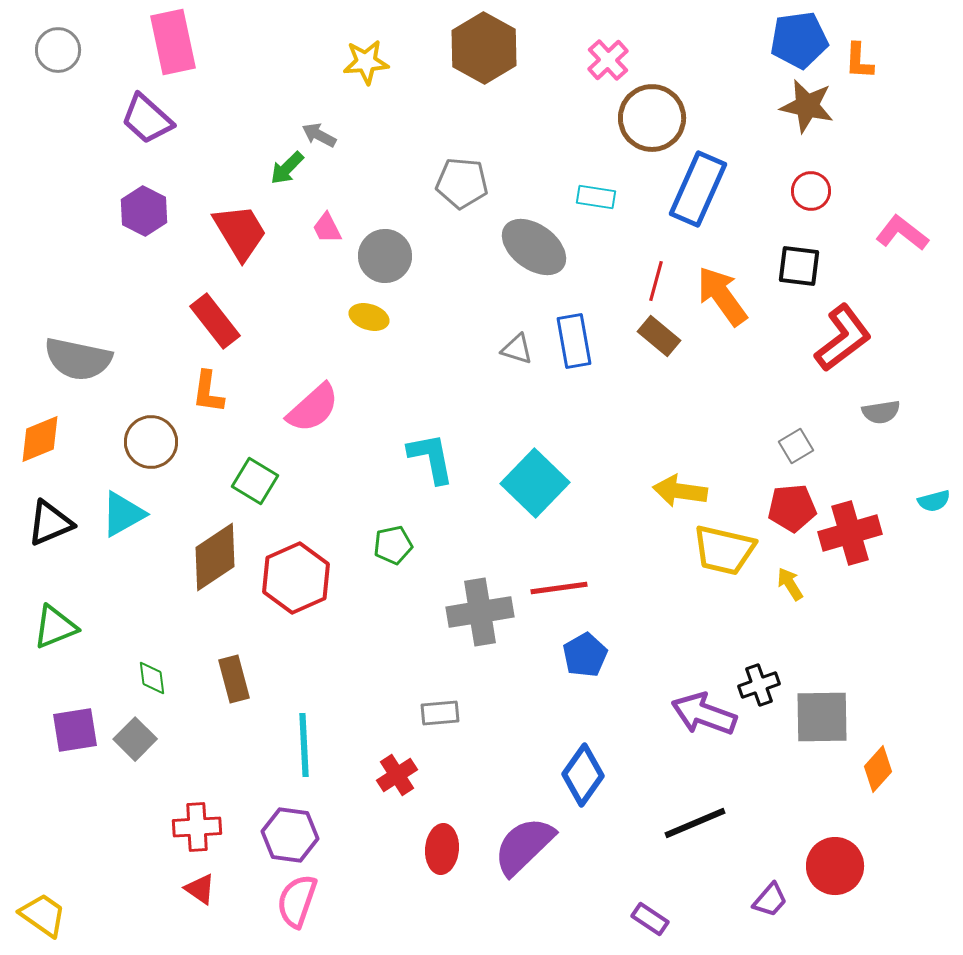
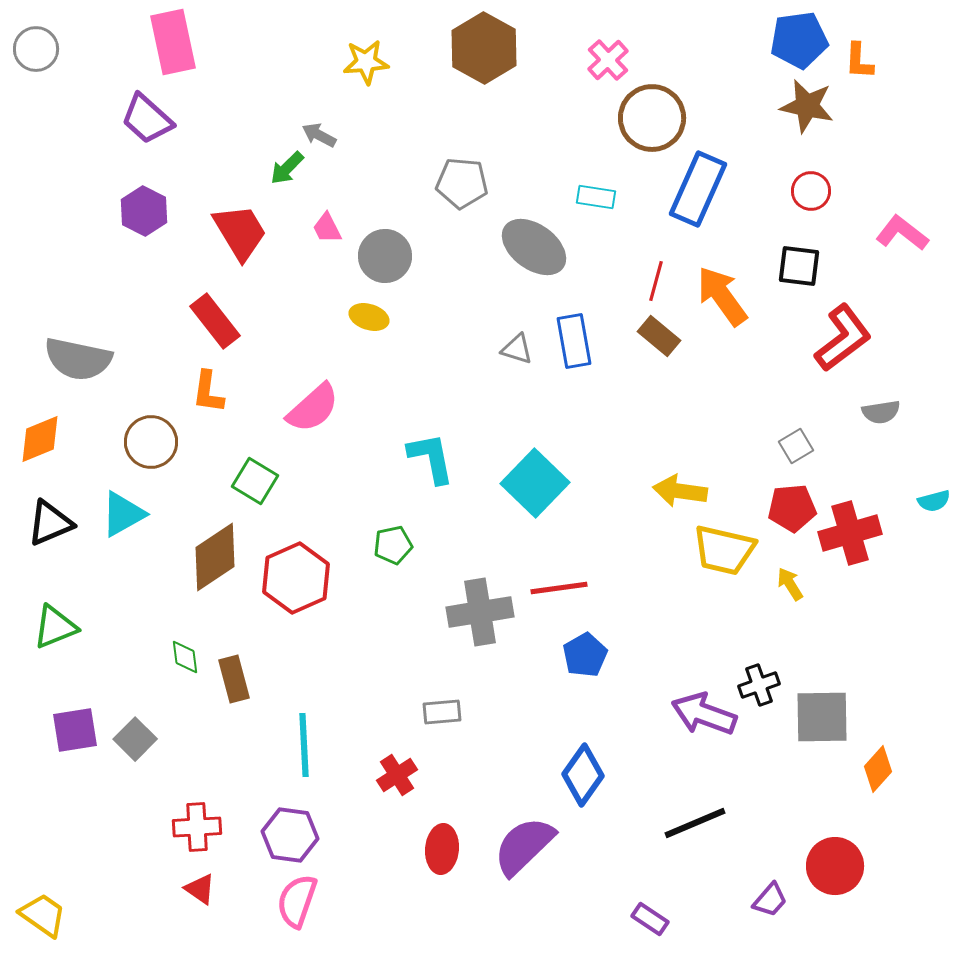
gray circle at (58, 50): moved 22 px left, 1 px up
green diamond at (152, 678): moved 33 px right, 21 px up
gray rectangle at (440, 713): moved 2 px right, 1 px up
